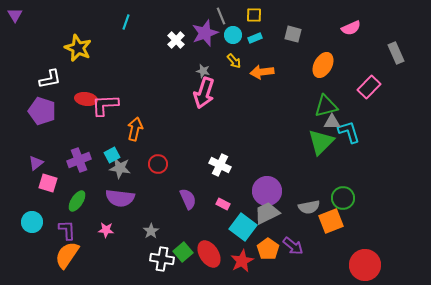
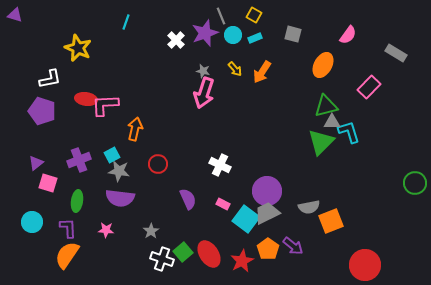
purple triangle at (15, 15): rotated 42 degrees counterclockwise
yellow square at (254, 15): rotated 28 degrees clockwise
pink semicircle at (351, 28): moved 3 px left, 7 px down; rotated 30 degrees counterclockwise
gray rectangle at (396, 53): rotated 35 degrees counterclockwise
yellow arrow at (234, 61): moved 1 px right, 8 px down
orange arrow at (262, 72): rotated 50 degrees counterclockwise
gray star at (120, 168): moved 1 px left, 3 px down
green circle at (343, 198): moved 72 px right, 15 px up
green ellipse at (77, 201): rotated 25 degrees counterclockwise
cyan square at (243, 227): moved 3 px right, 8 px up
purple L-shape at (67, 230): moved 1 px right, 2 px up
white cross at (162, 259): rotated 10 degrees clockwise
